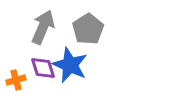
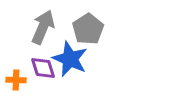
blue star: moved 6 px up
orange cross: rotated 18 degrees clockwise
